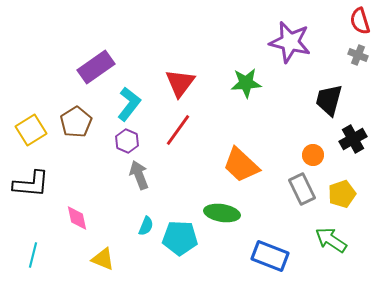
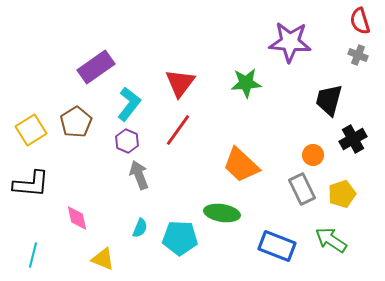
purple star: rotated 9 degrees counterclockwise
cyan semicircle: moved 6 px left, 2 px down
blue rectangle: moved 7 px right, 10 px up
